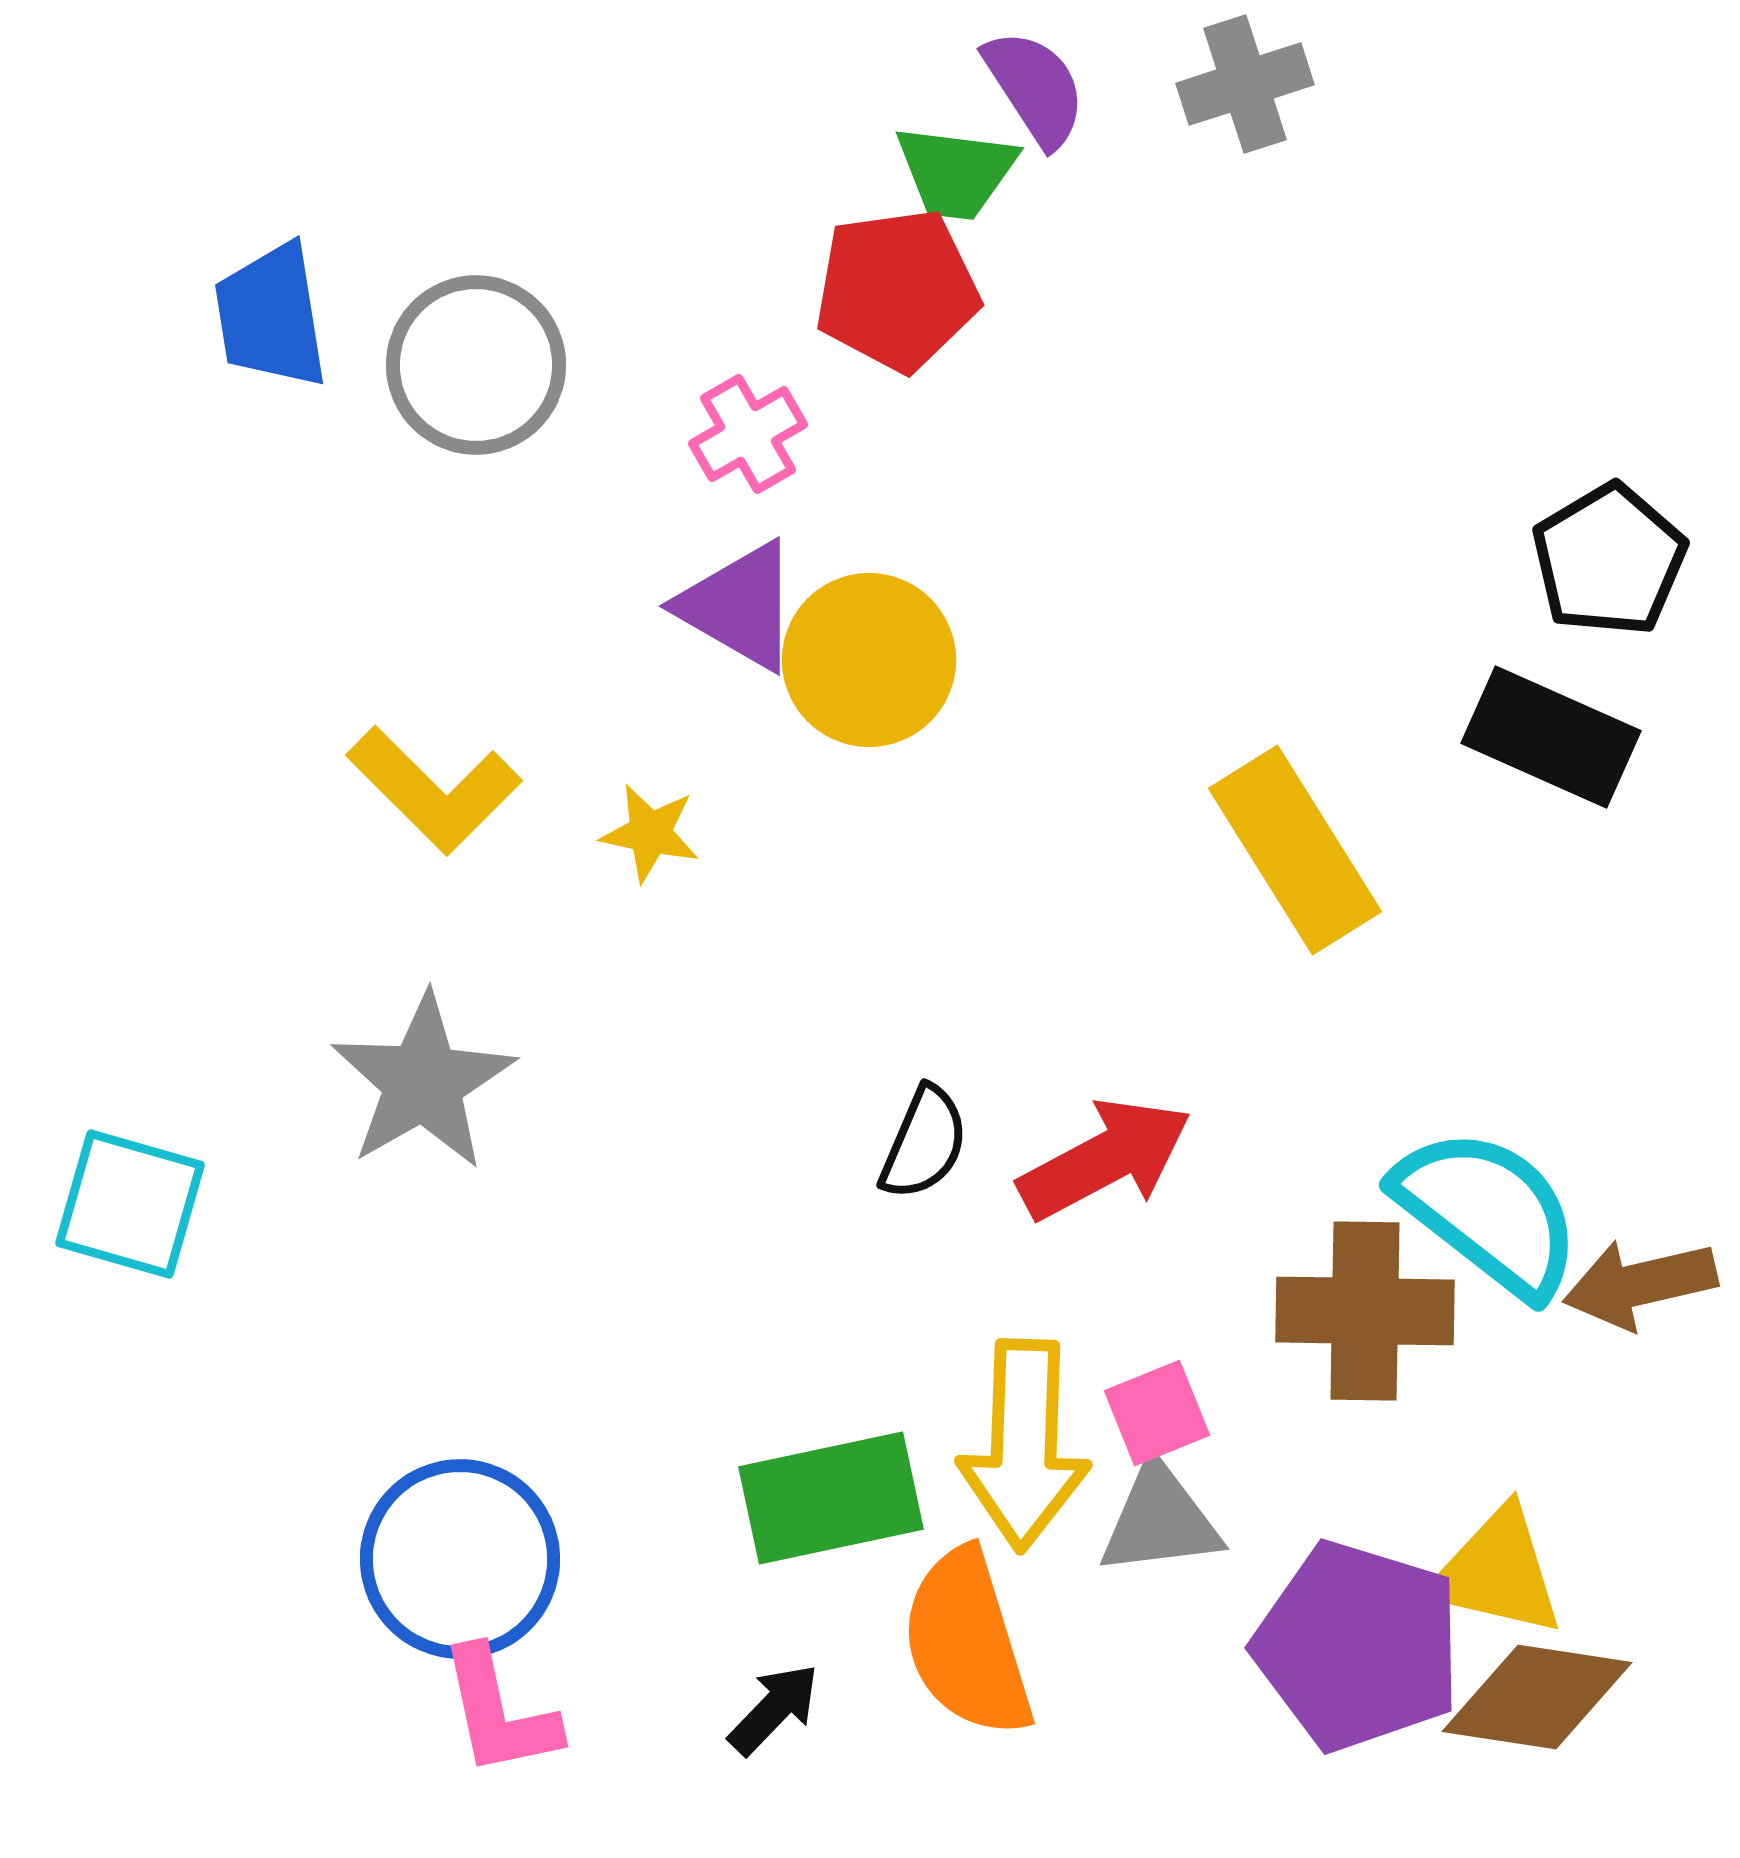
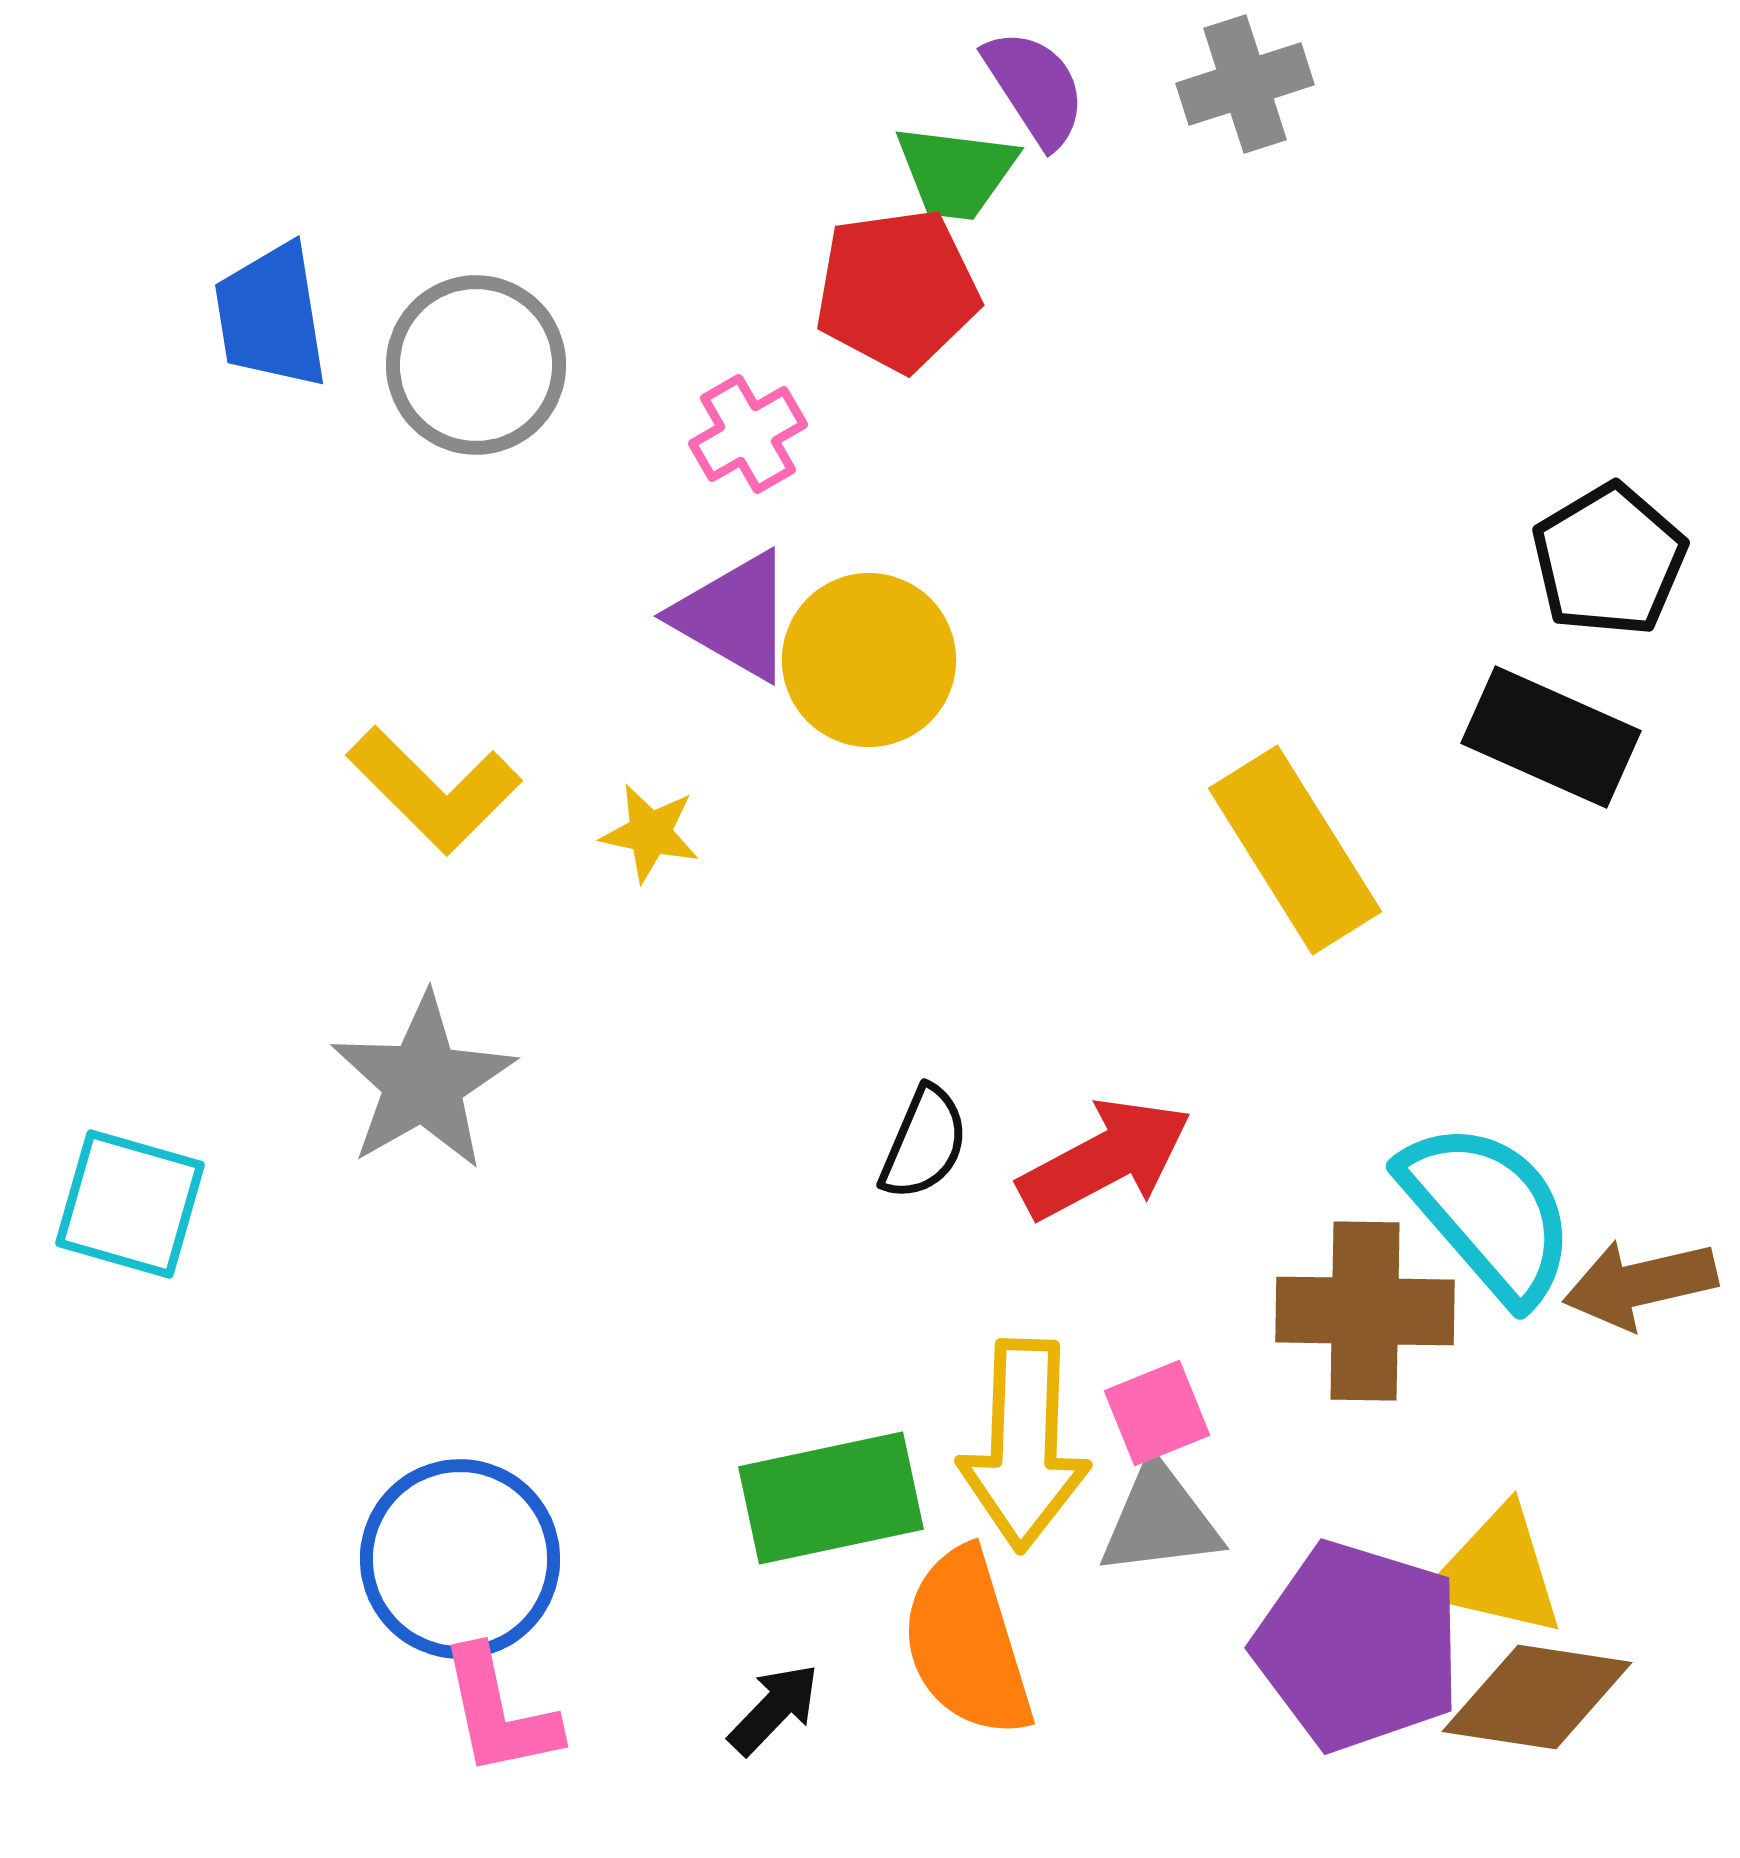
purple triangle: moved 5 px left, 10 px down
cyan semicircle: rotated 11 degrees clockwise
